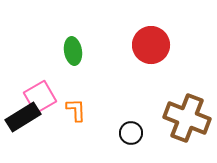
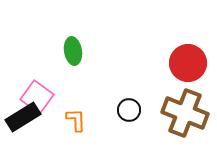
red circle: moved 37 px right, 18 px down
pink square: moved 3 px left; rotated 24 degrees counterclockwise
orange L-shape: moved 10 px down
brown cross: moved 2 px left, 5 px up
black circle: moved 2 px left, 23 px up
